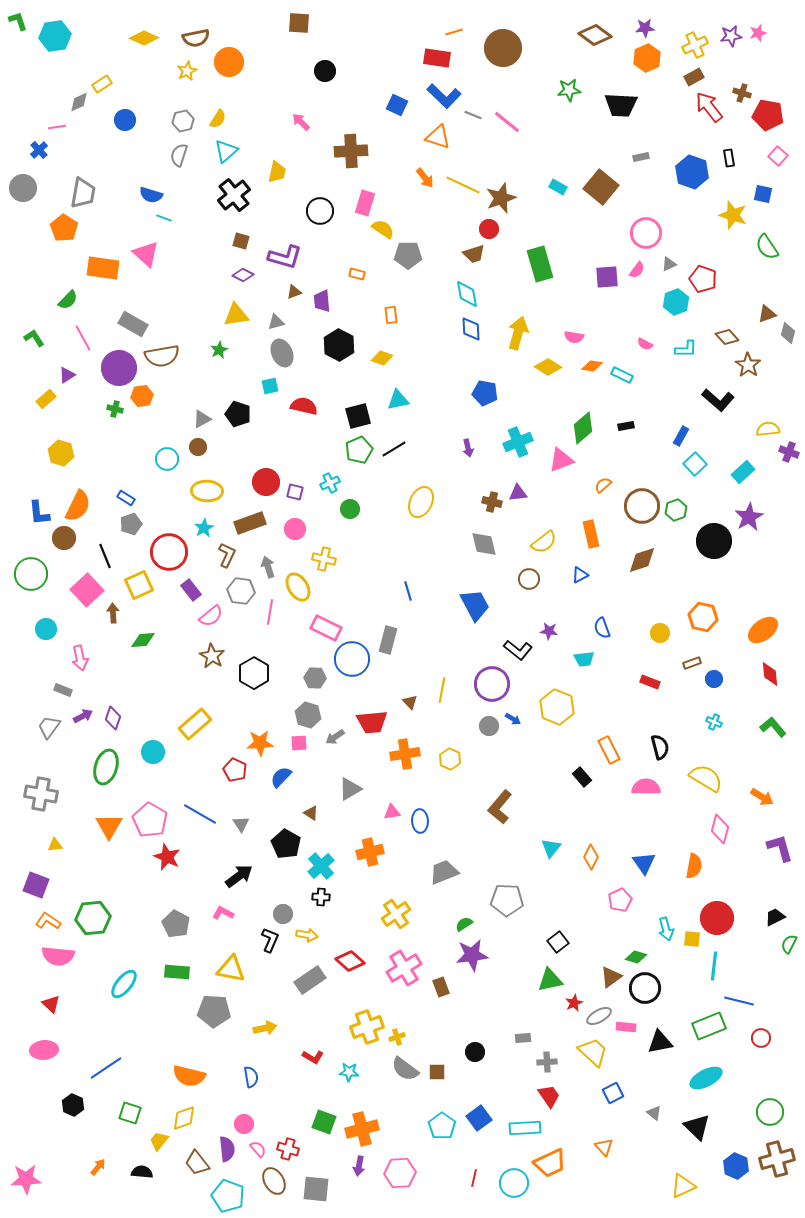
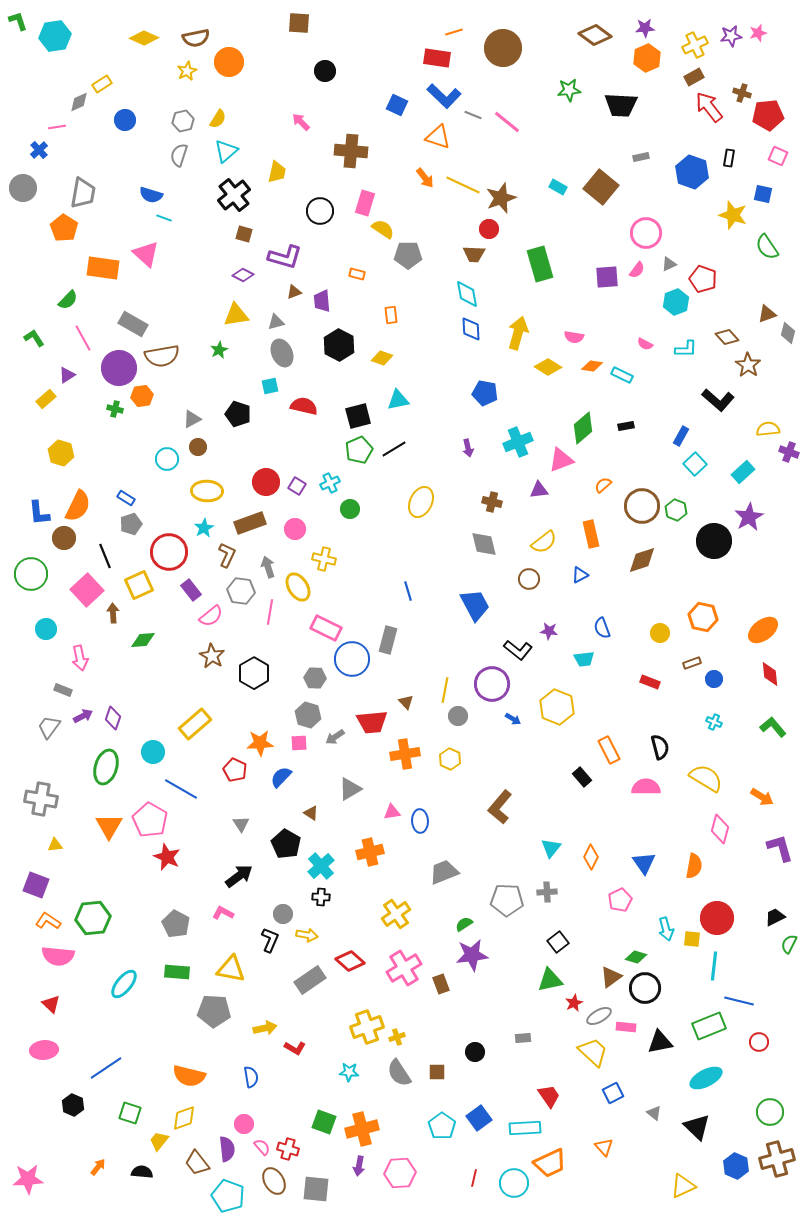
red pentagon at (768, 115): rotated 16 degrees counterclockwise
brown cross at (351, 151): rotated 8 degrees clockwise
pink square at (778, 156): rotated 18 degrees counterclockwise
black rectangle at (729, 158): rotated 18 degrees clockwise
brown square at (241, 241): moved 3 px right, 7 px up
brown trapezoid at (474, 254): rotated 20 degrees clockwise
gray triangle at (202, 419): moved 10 px left
purple square at (295, 492): moved 2 px right, 6 px up; rotated 18 degrees clockwise
purple triangle at (518, 493): moved 21 px right, 3 px up
green hexagon at (676, 510): rotated 20 degrees counterclockwise
yellow line at (442, 690): moved 3 px right
brown triangle at (410, 702): moved 4 px left
gray circle at (489, 726): moved 31 px left, 10 px up
gray cross at (41, 794): moved 5 px down
blue line at (200, 814): moved 19 px left, 25 px up
brown rectangle at (441, 987): moved 3 px up
red circle at (761, 1038): moved 2 px left, 4 px down
red L-shape at (313, 1057): moved 18 px left, 9 px up
gray cross at (547, 1062): moved 170 px up
gray semicircle at (405, 1069): moved 6 px left, 4 px down; rotated 20 degrees clockwise
pink semicircle at (258, 1149): moved 4 px right, 2 px up
pink star at (26, 1179): moved 2 px right
